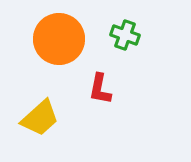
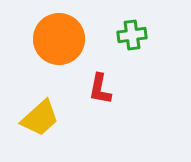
green cross: moved 7 px right; rotated 28 degrees counterclockwise
